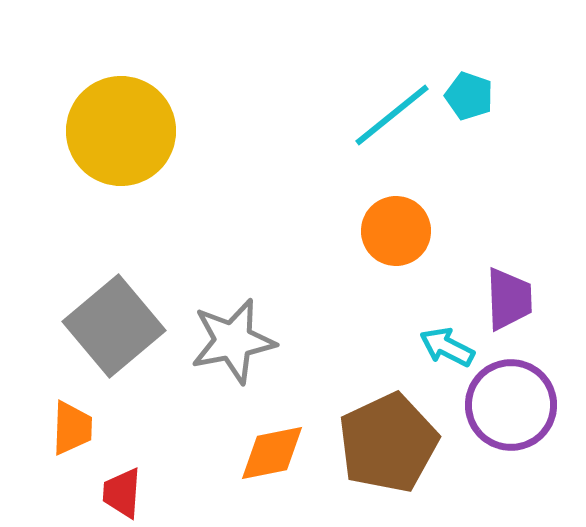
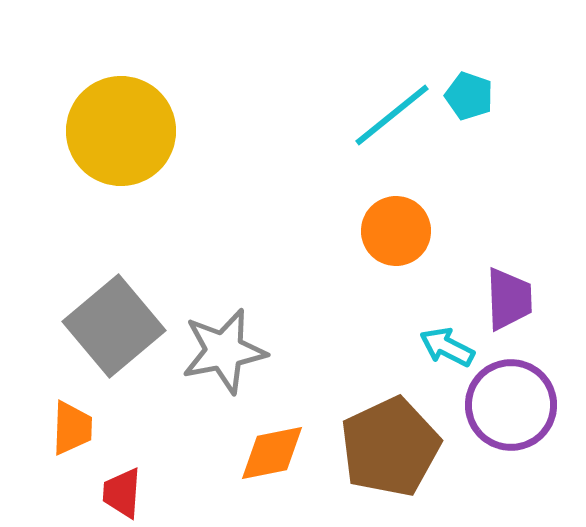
gray star: moved 9 px left, 10 px down
brown pentagon: moved 2 px right, 4 px down
